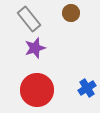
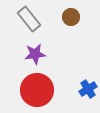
brown circle: moved 4 px down
purple star: moved 6 px down; rotated 10 degrees clockwise
blue cross: moved 1 px right, 1 px down
